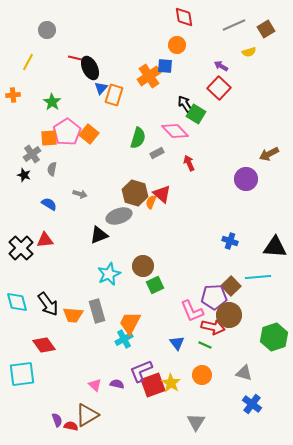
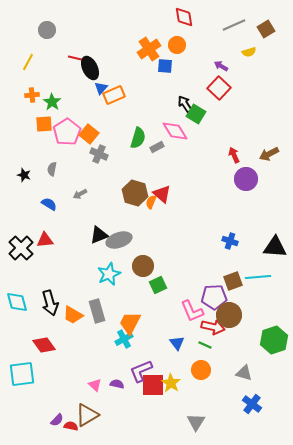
orange cross at (149, 76): moved 27 px up
orange cross at (13, 95): moved 19 px right
orange rectangle at (114, 95): rotated 50 degrees clockwise
pink diamond at (175, 131): rotated 12 degrees clockwise
orange square at (49, 138): moved 5 px left, 14 px up
gray rectangle at (157, 153): moved 6 px up
gray cross at (32, 154): moved 67 px right; rotated 30 degrees counterclockwise
red arrow at (189, 163): moved 45 px right, 8 px up
gray arrow at (80, 194): rotated 136 degrees clockwise
gray ellipse at (119, 216): moved 24 px down
green square at (155, 285): moved 3 px right
brown square at (231, 286): moved 2 px right, 5 px up; rotated 24 degrees clockwise
black arrow at (48, 304): moved 2 px right, 1 px up; rotated 20 degrees clockwise
orange trapezoid at (73, 315): rotated 25 degrees clockwise
green hexagon at (274, 337): moved 3 px down
orange circle at (202, 375): moved 1 px left, 5 px up
red square at (153, 385): rotated 20 degrees clockwise
purple semicircle at (57, 420): rotated 64 degrees clockwise
